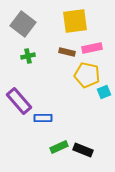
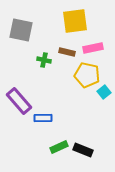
gray square: moved 2 px left, 6 px down; rotated 25 degrees counterclockwise
pink rectangle: moved 1 px right
green cross: moved 16 px right, 4 px down; rotated 24 degrees clockwise
cyan square: rotated 16 degrees counterclockwise
